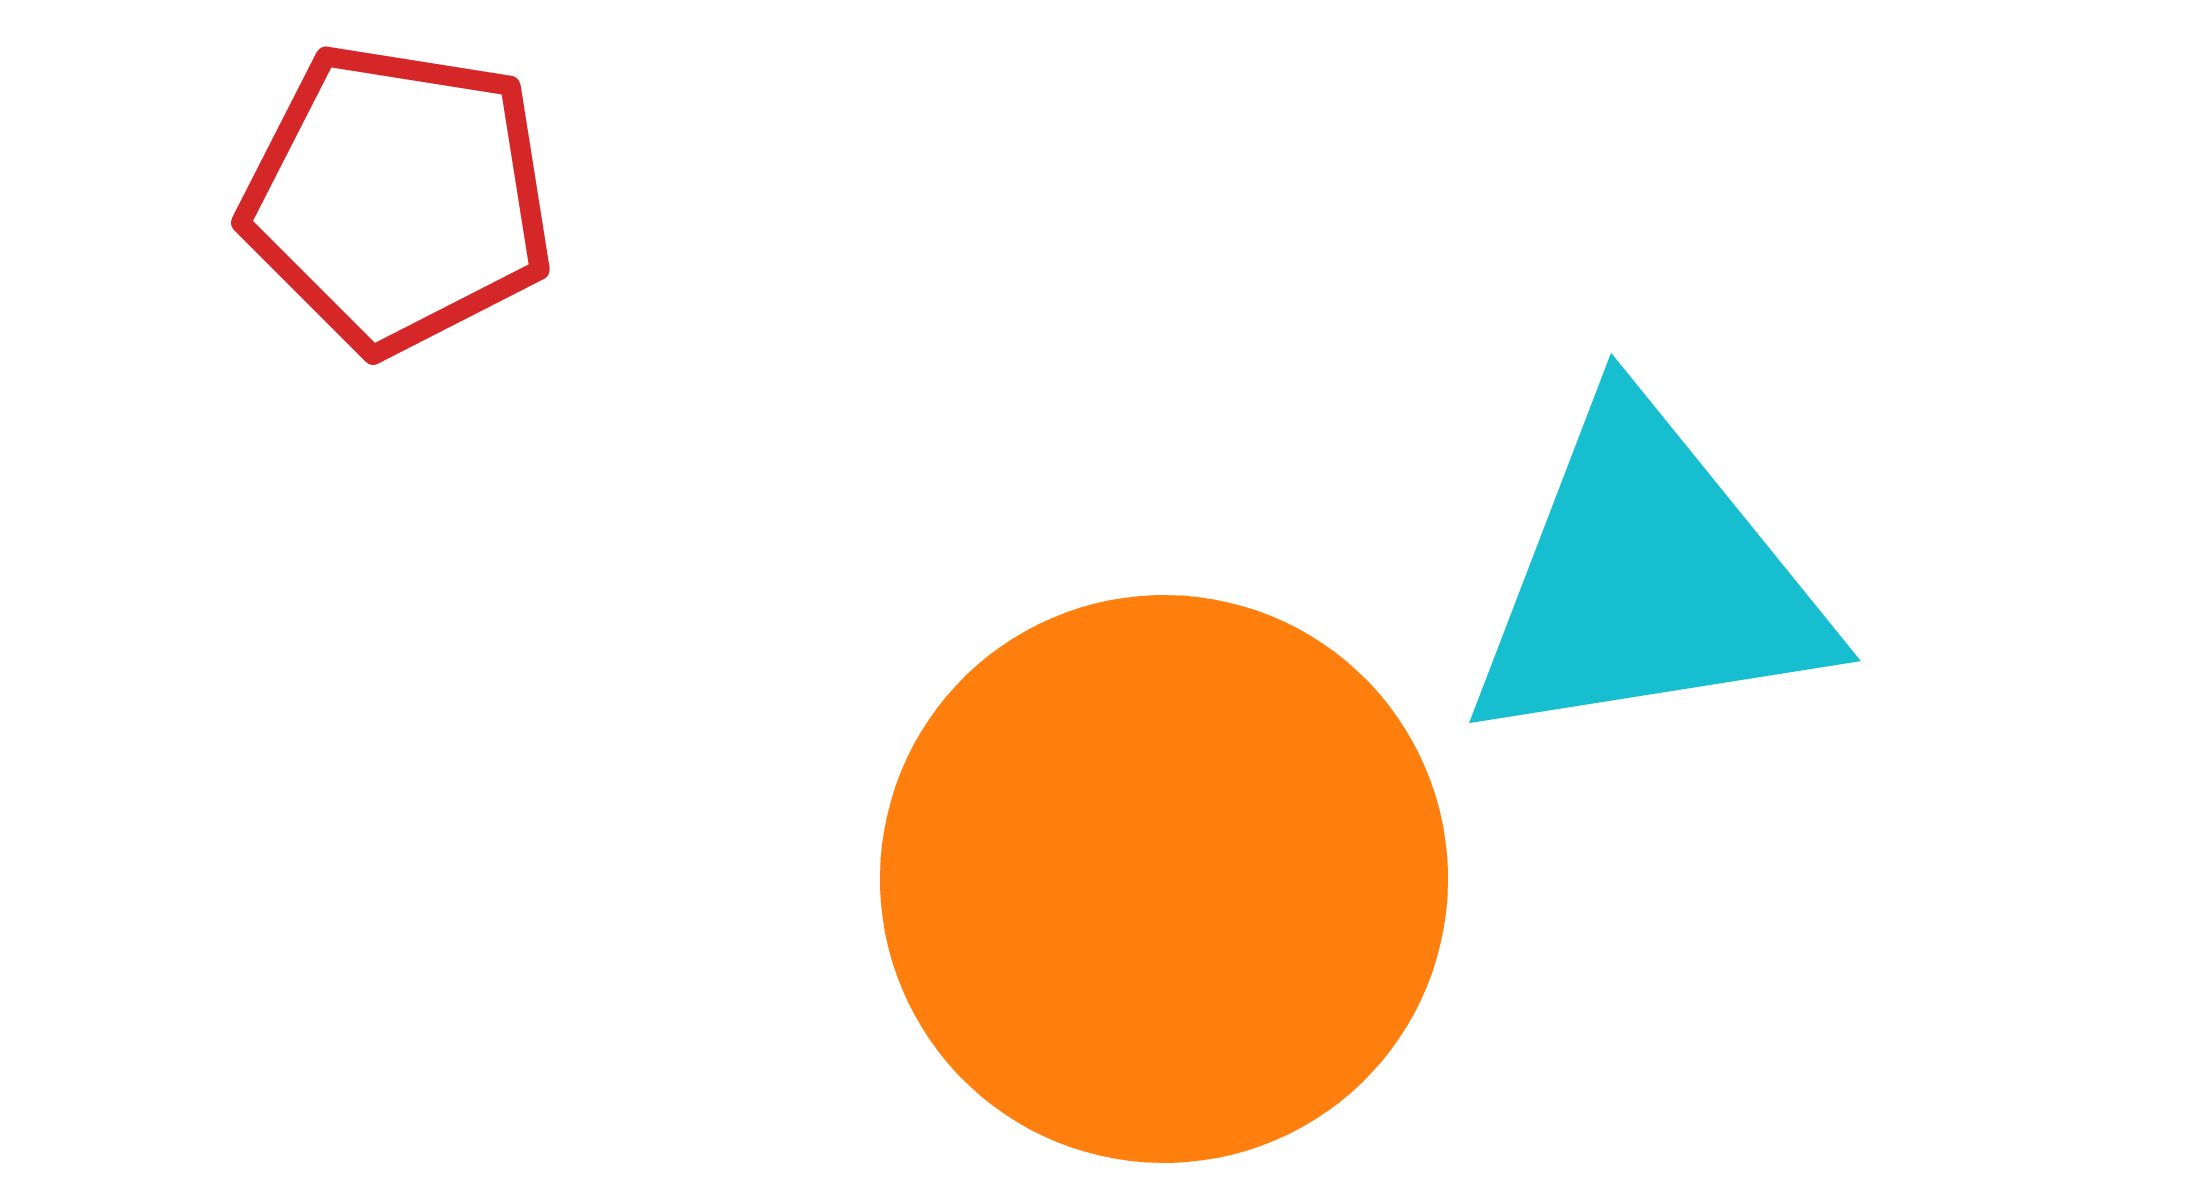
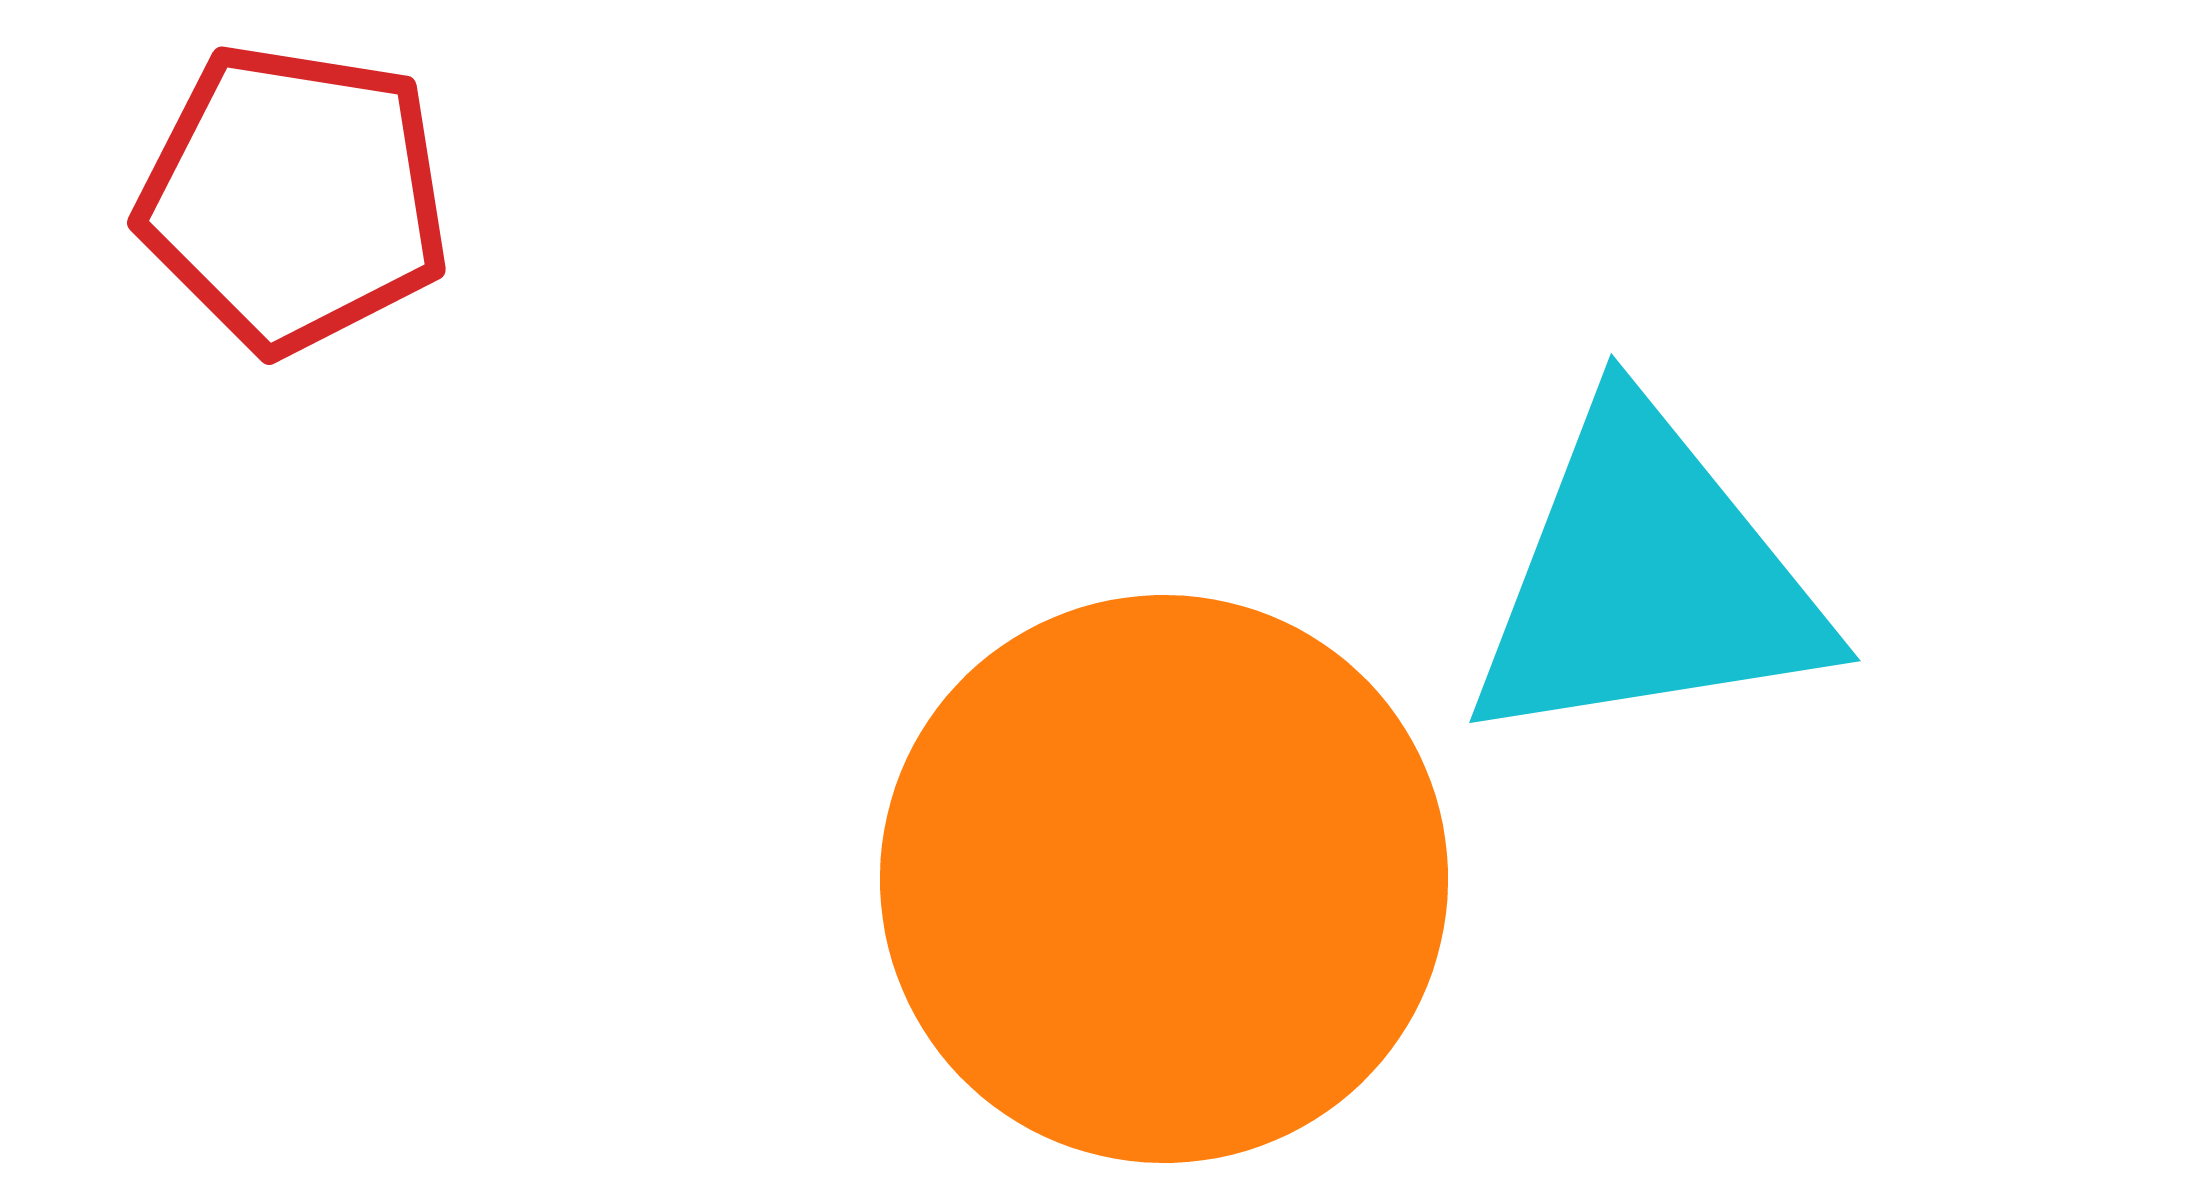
red pentagon: moved 104 px left
